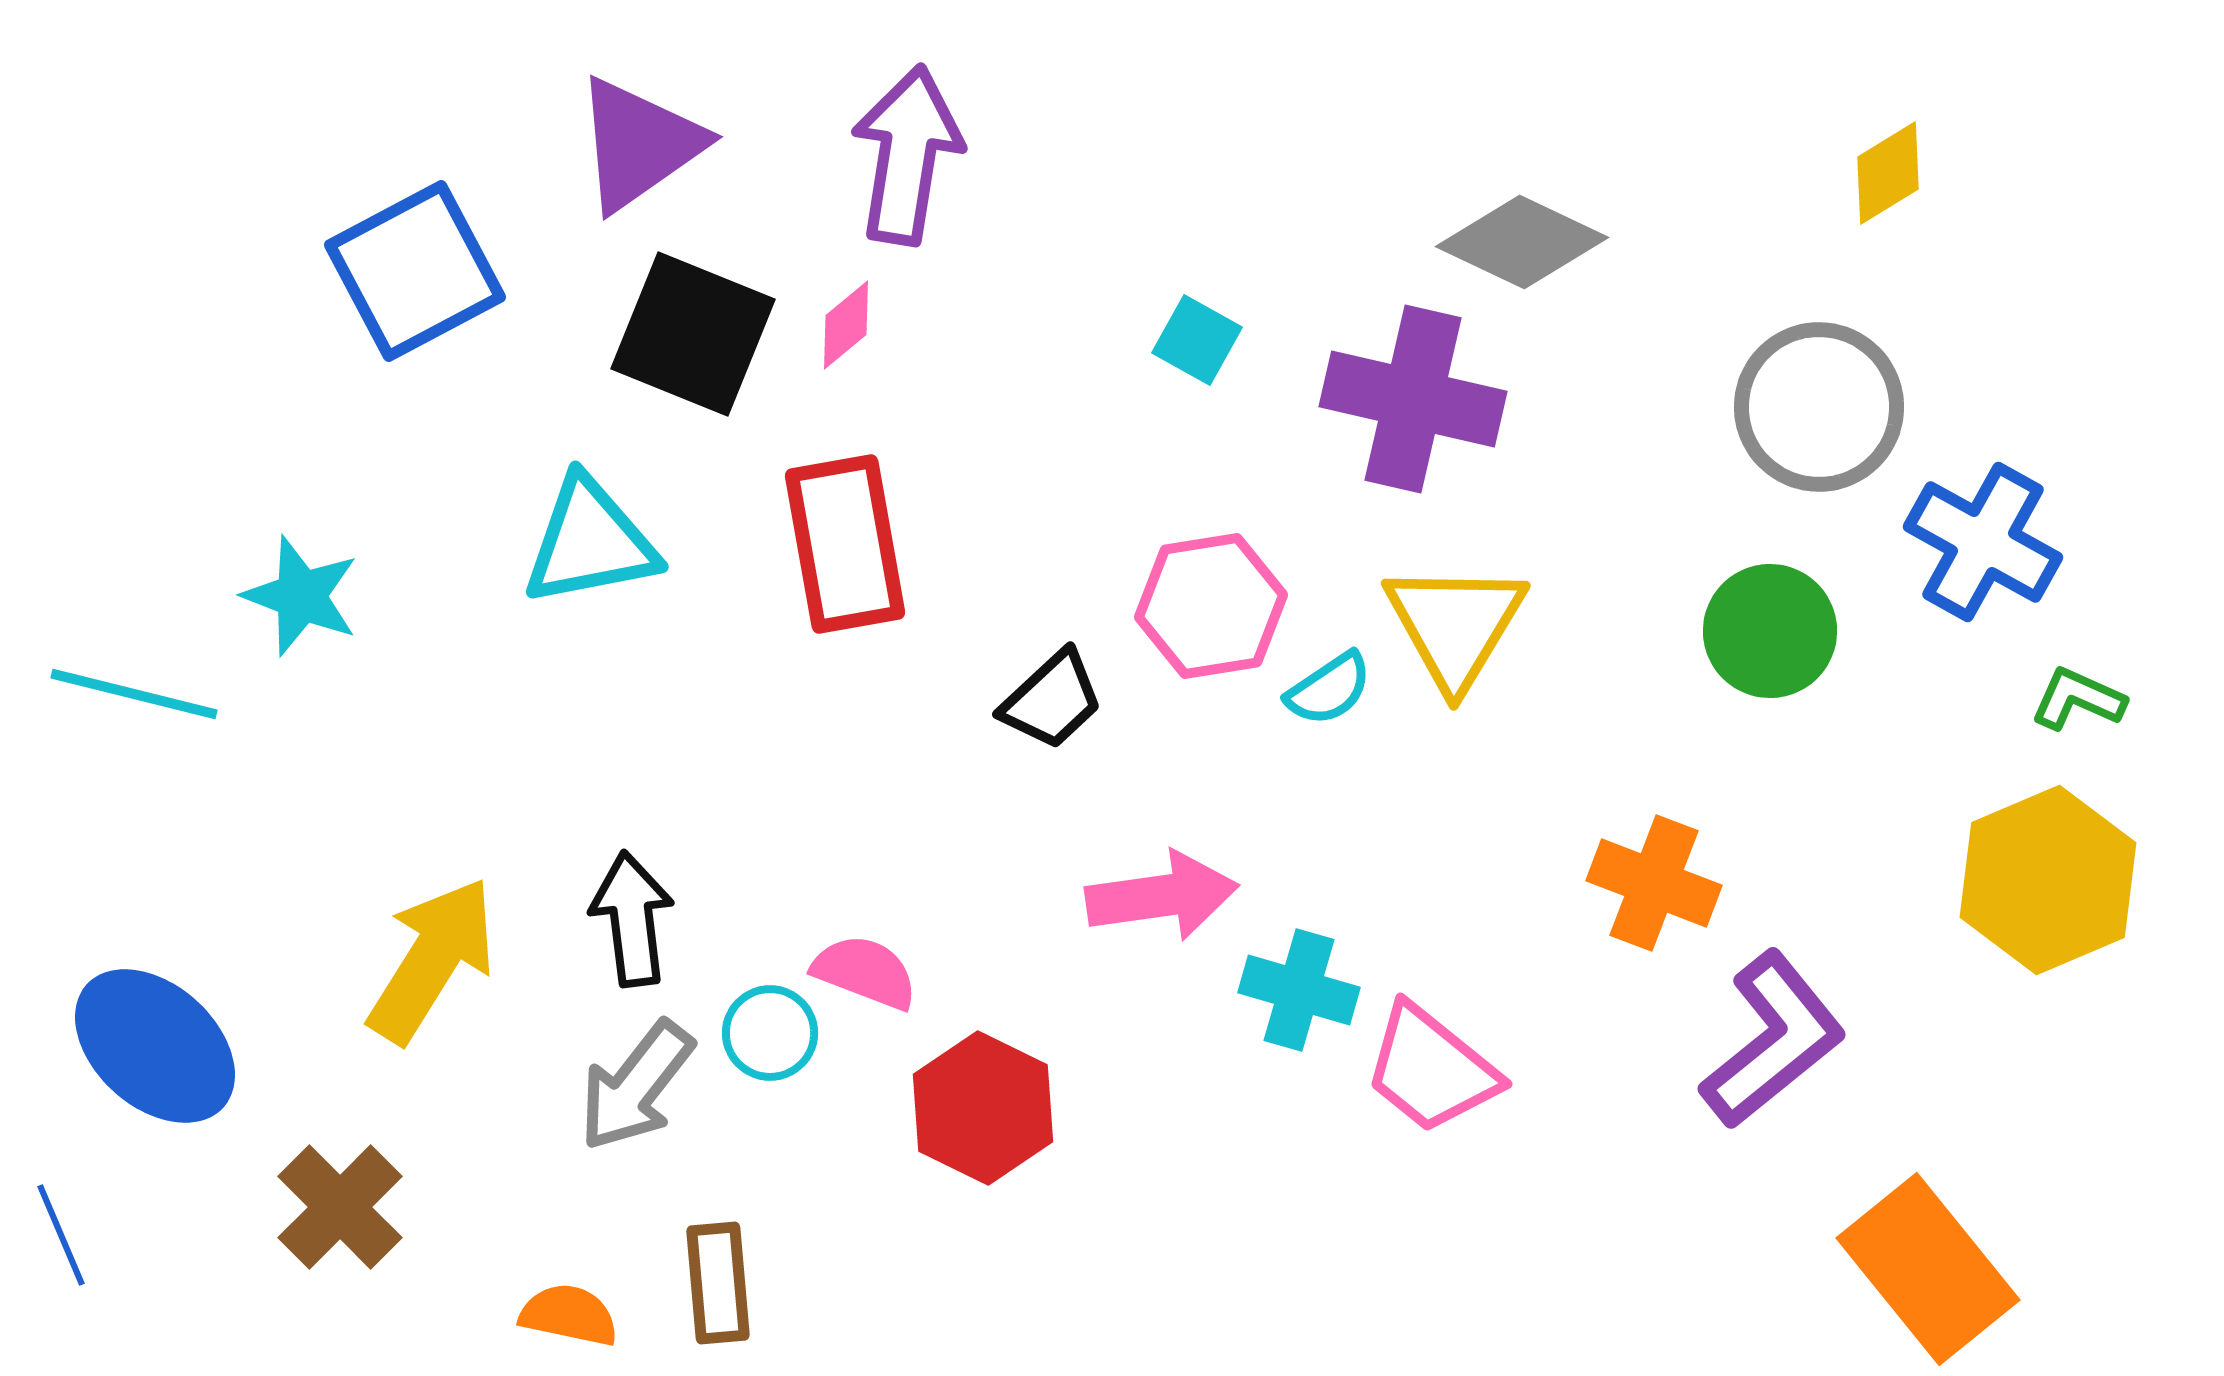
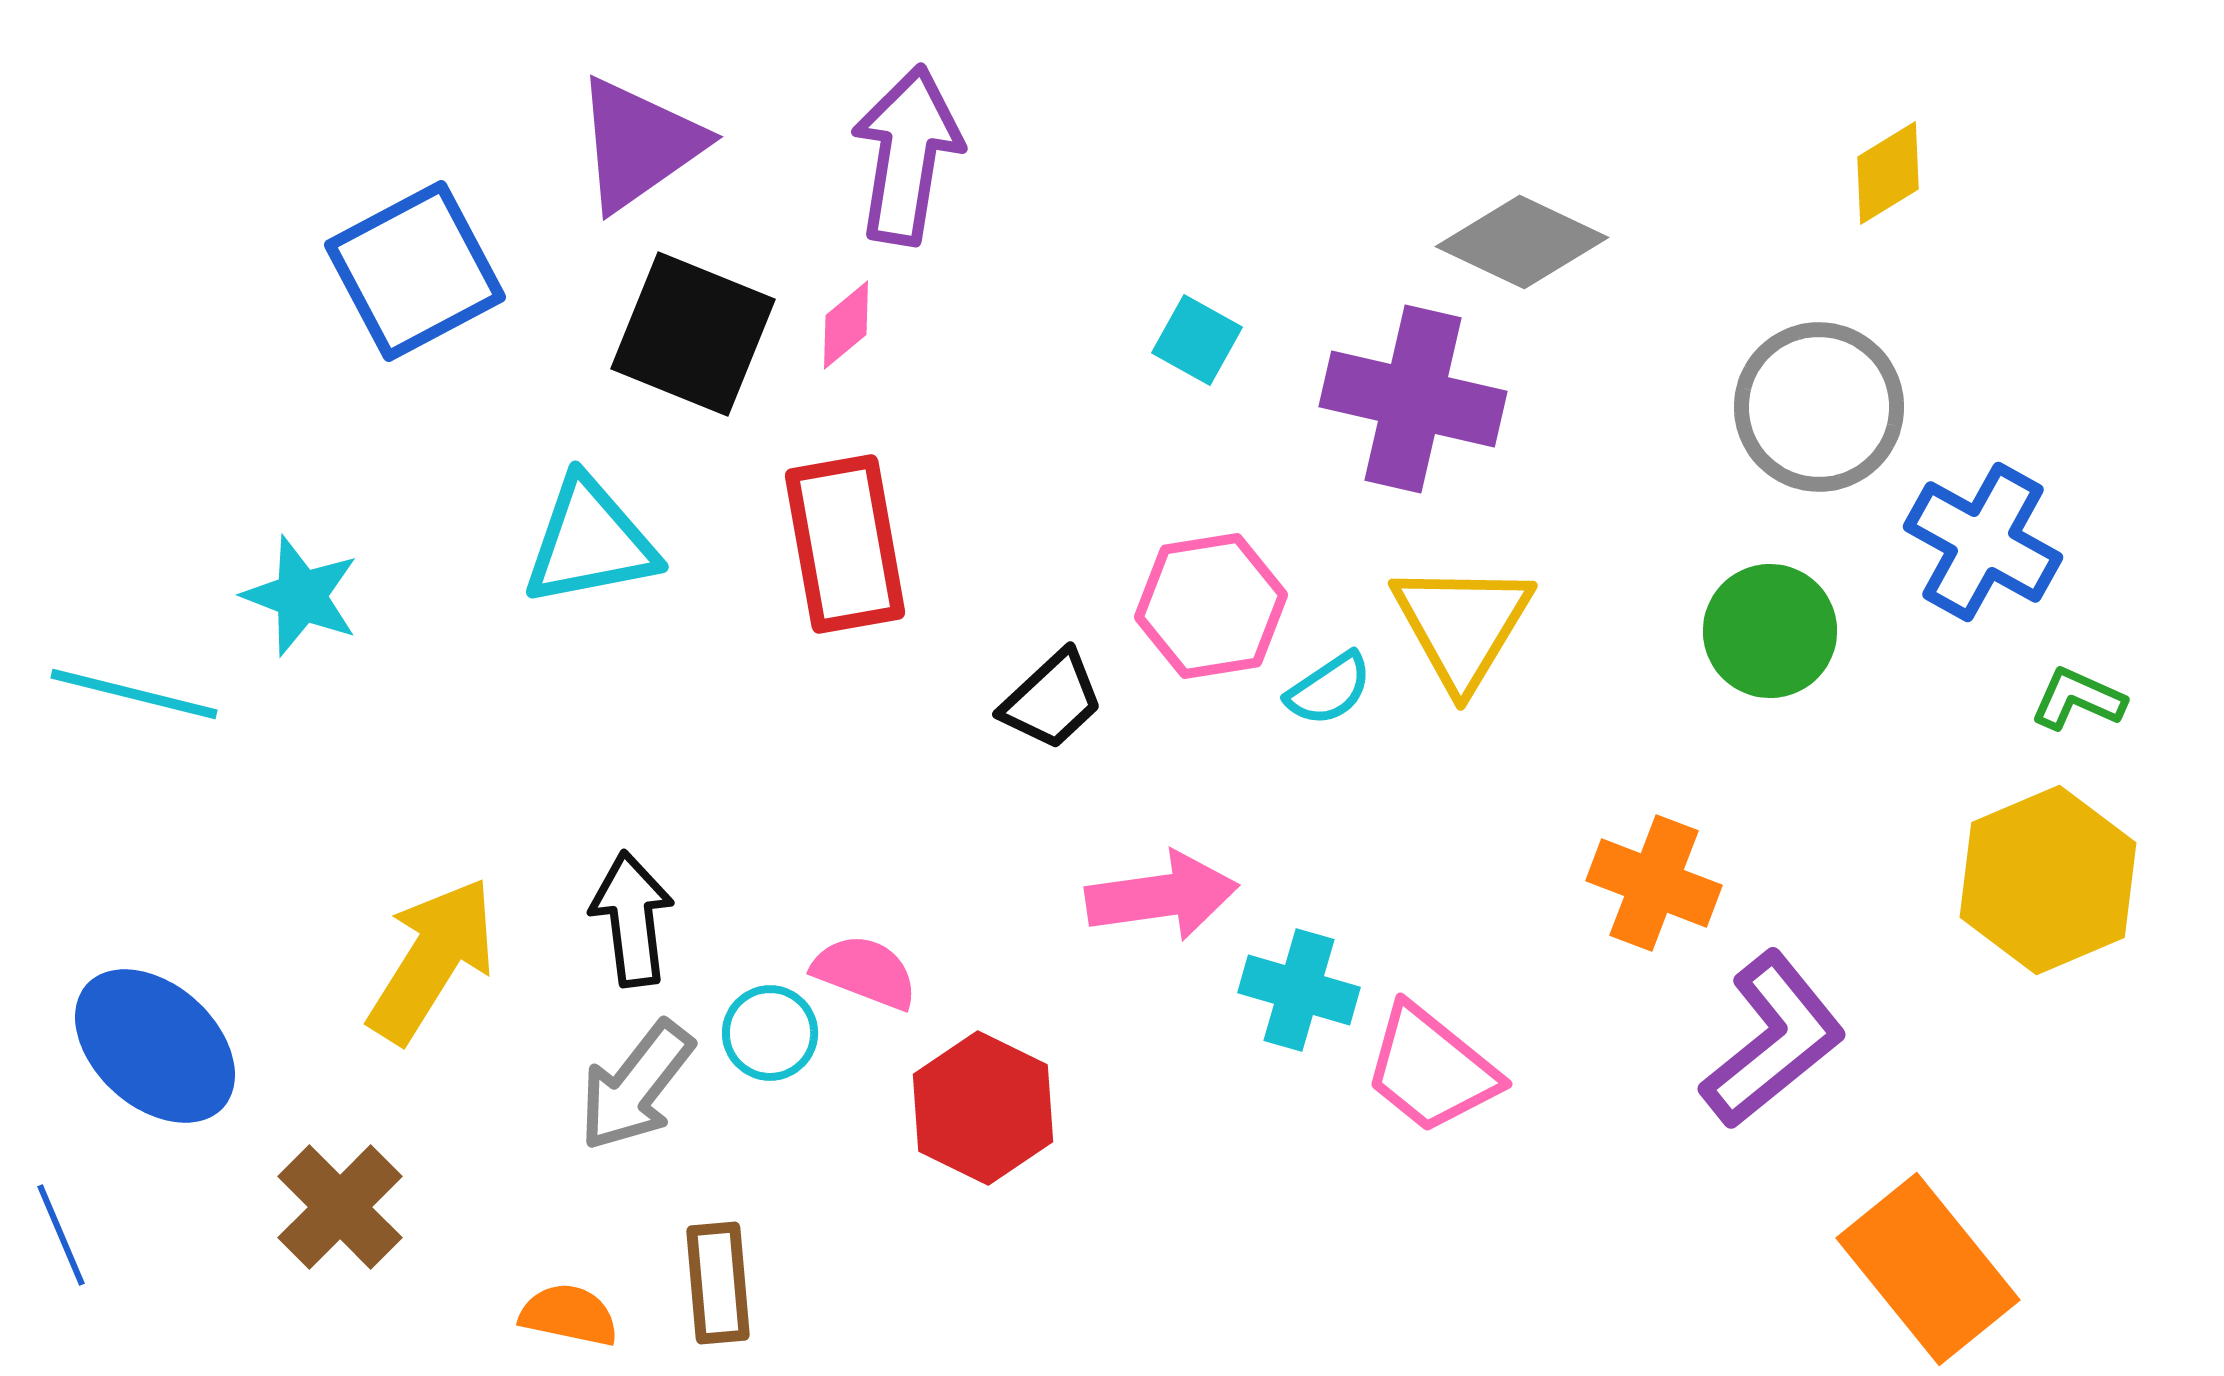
yellow triangle: moved 7 px right
